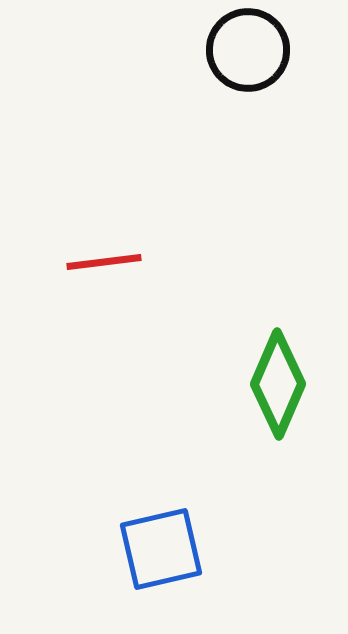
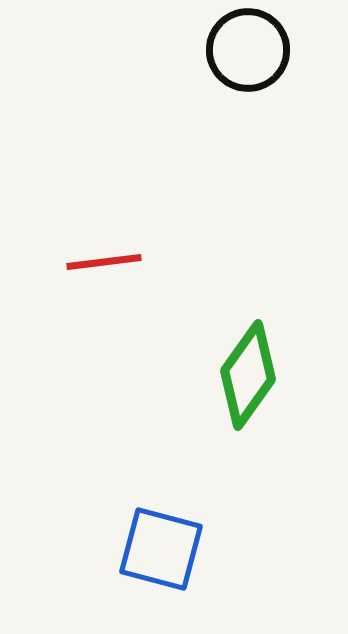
green diamond: moved 30 px left, 9 px up; rotated 12 degrees clockwise
blue square: rotated 28 degrees clockwise
